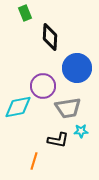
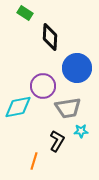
green rectangle: rotated 35 degrees counterclockwise
black L-shape: moved 1 px left, 1 px down; rotated 70 degrees counterclockwise
